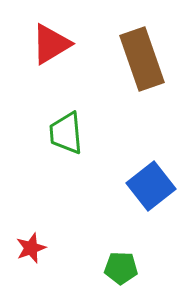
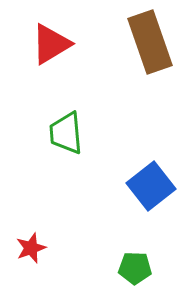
brown rectangle: moved 8 px right, 17 px up
green pentagon: moved 14 px right
